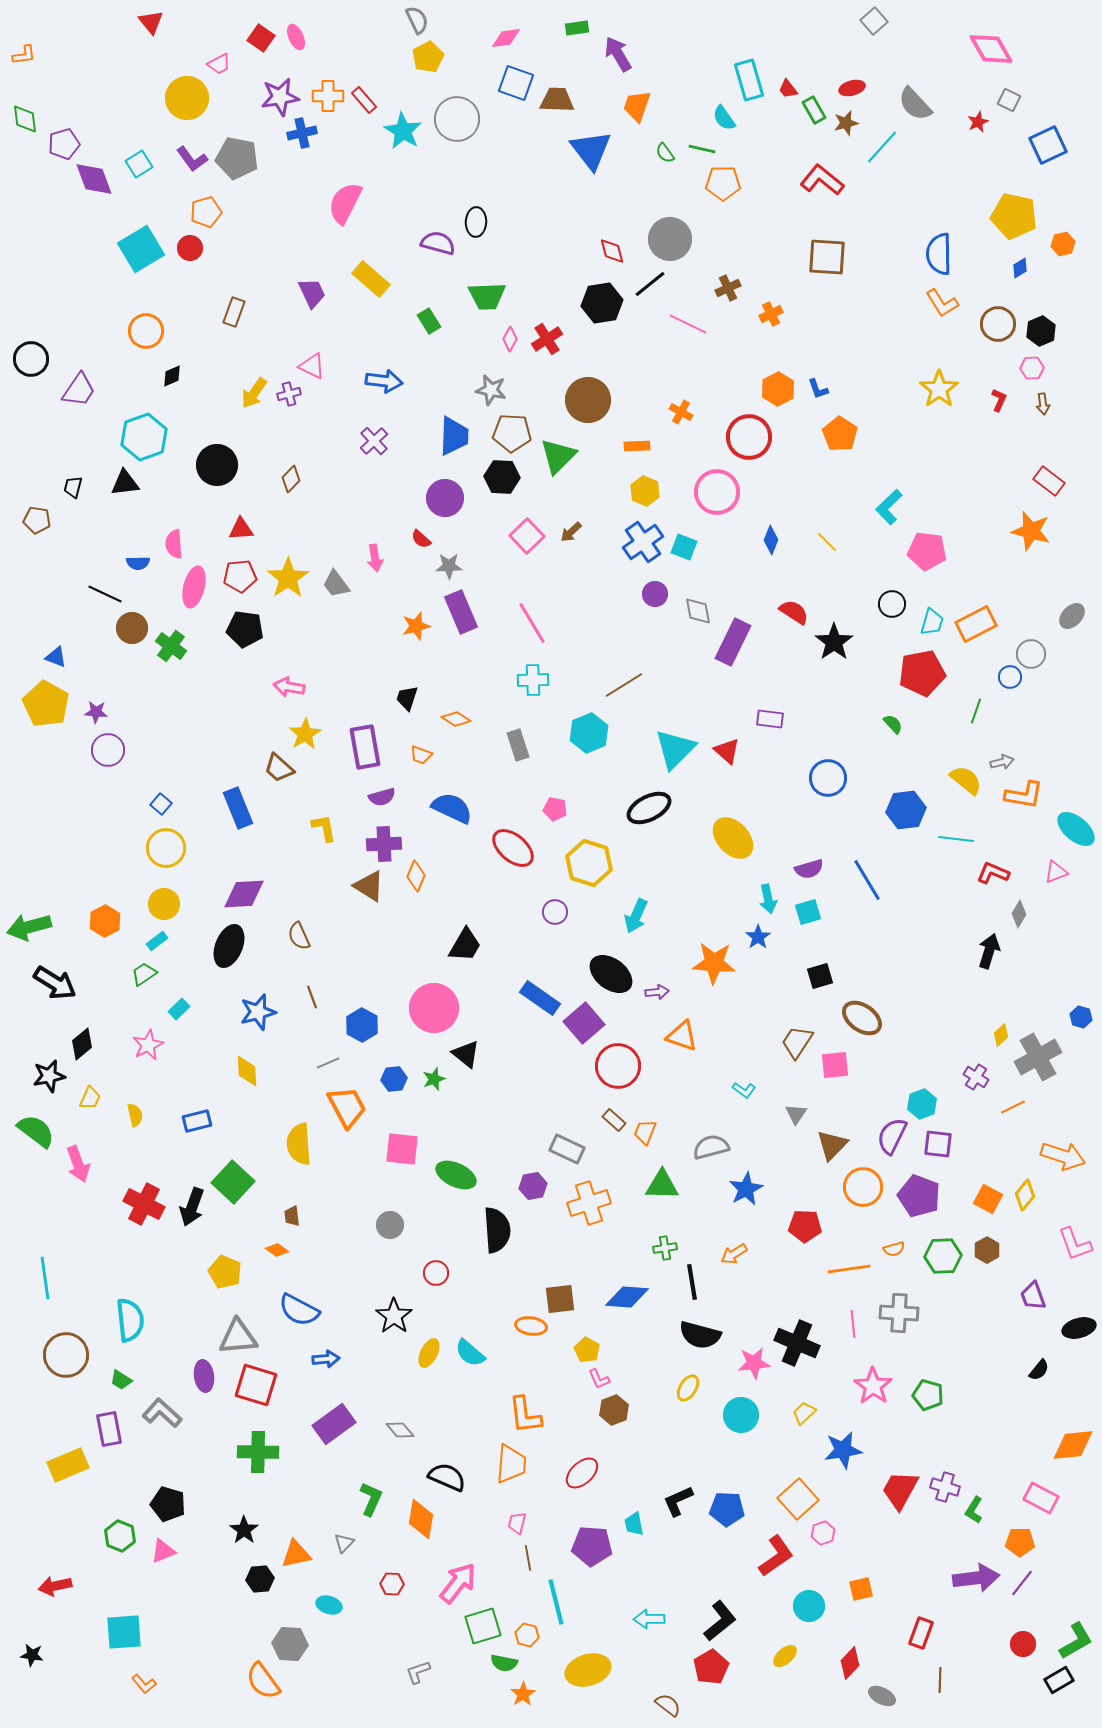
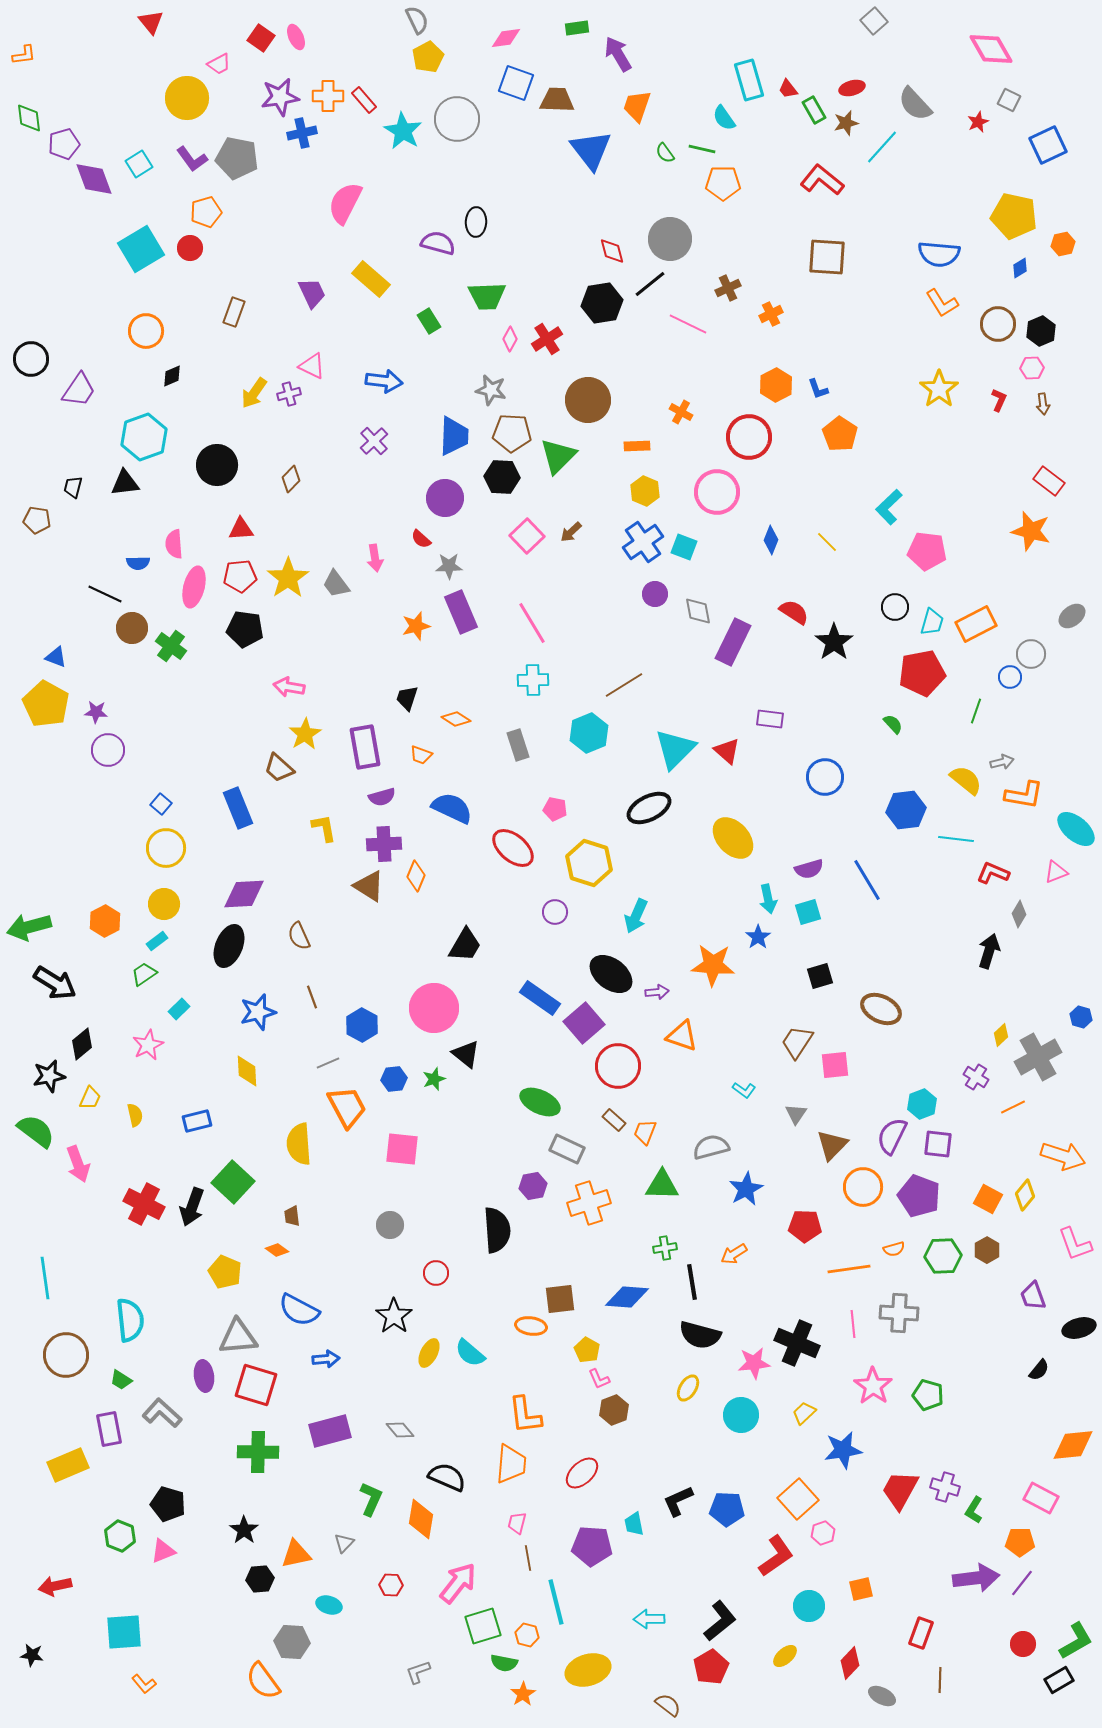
green diamond at (25, 119): moved 4 px right, 1 px up
blue semicircle at (939, 254): rotated 84 degrees counterclockwise
orange hexagon at (778, 389): moved 2 px left, 4 px up
black circle at (892, 604): moved 3 px right, 3 px down
gray ellipse at (1072, 616): rotated 8 degrees clockwise
blue circle at (828, 778): moved 3 px left, 1 px up
orange star at (714, 963): moved 1 px left, 2 px down
brown ellipse at (862, 1018): moved 19 px right, 9 px up; rotated 9 degrees counterclockwise
green ellipse at (456, 1175): moved 84 px right, 73 px up
purple rectangle at (334, 1424): moved 4 px left, 7 px down; rotated 21 degrees clockwise
red hexagon at (392, 1584): moved 1 px left, 1 px down
gray hexagon at (290, 1644): moved 2 px right, 2 px up
